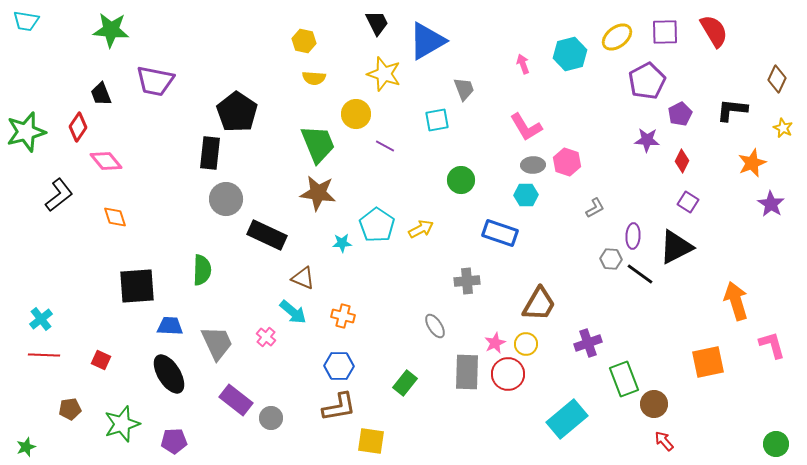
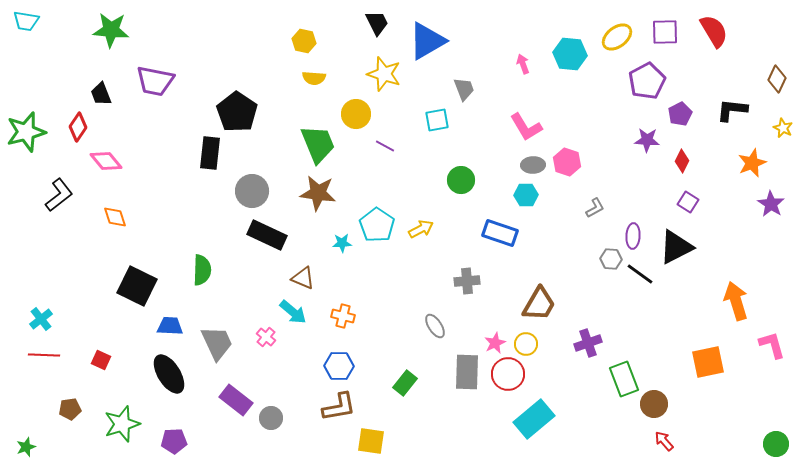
cyan hexagon at (570, 54): rotated 20 degrees clockwise
gray circle at (226, 199): moved 26 px right, 8 px up
black square at (137, 286): rotated 30 degrees clockwise
cyan rectangle at (567, 419): moved 33 px left
